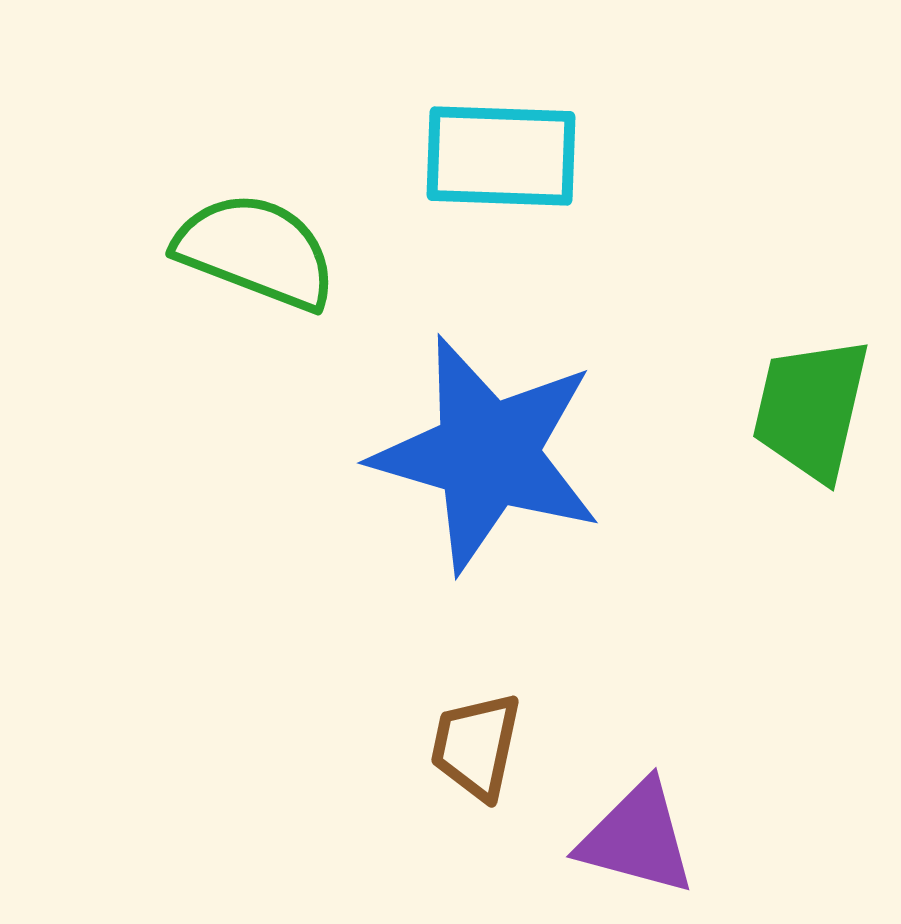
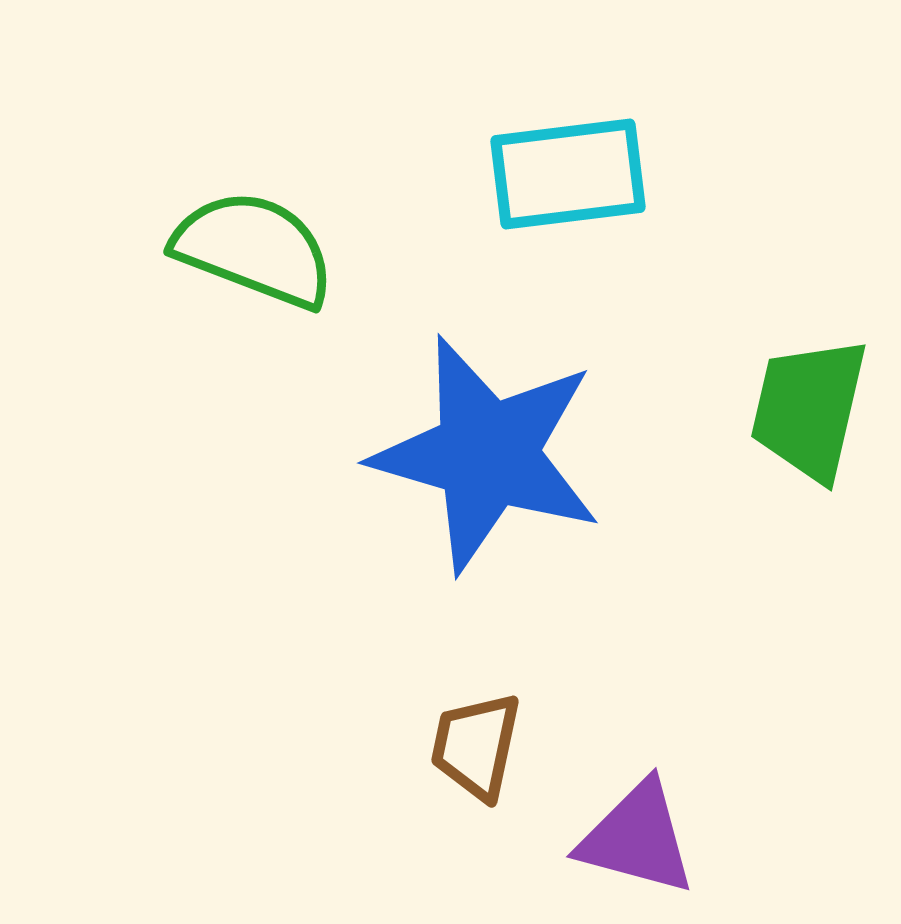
cyan rectangle: moved 67 px right, 18 px down; rotated 9 degrees counterclockwise
green semicircle: moved 2 px left, 2 px up
green trapezoid: moved 2 px left
